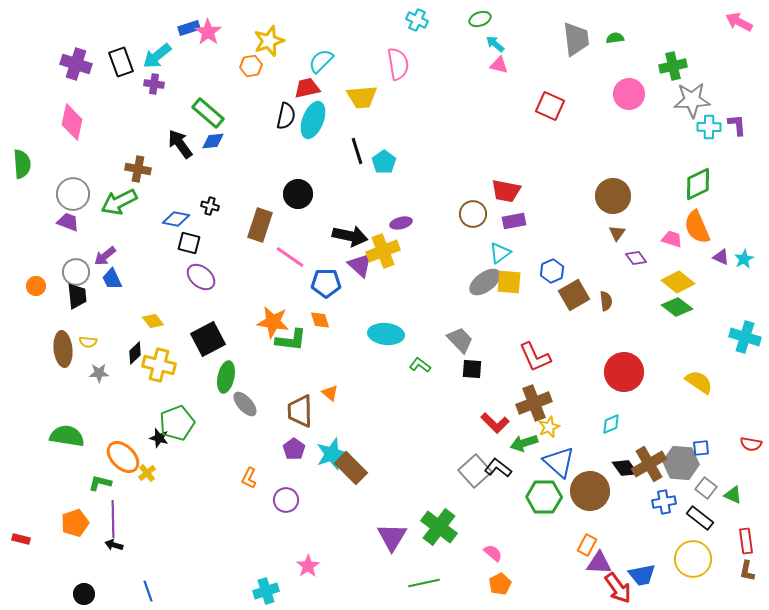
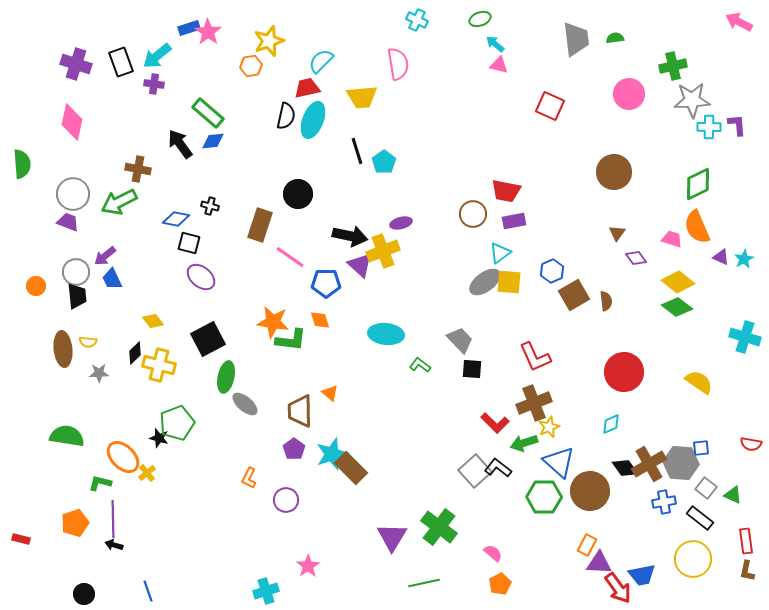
brown circle at (613, 196): moved 1 px right, 24 px up
gray ellipse at (245, 404): rotated 8 degrees counterclockwise
